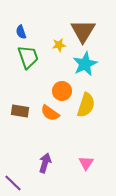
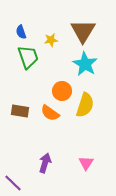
yellow star: moved 8 px left, 5 px up
cyan star: rotated 15 degrees counterclockwise
yellow semicircle: moved 1 px left
